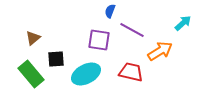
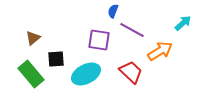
blue semicircle: moved 3 px right
red trapezoid: rotated 30 degrees clockwise
